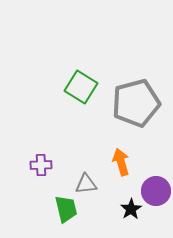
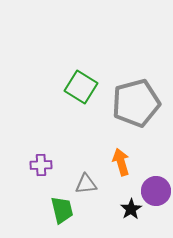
green trapezoid: moved 4 px left, 1 px down
